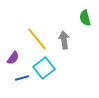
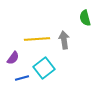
yellow line: rotated 55 degrees counterclockwise
